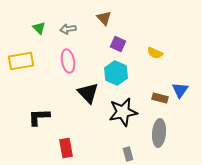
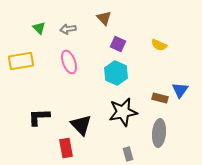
yellow semicircle: moved 4 px right, 8 px up
pink ellipse: moved 1 px right, 1 px down; rotated 10 degrees counterclockwise
black triangle: moved 7 px left, 32 px down
